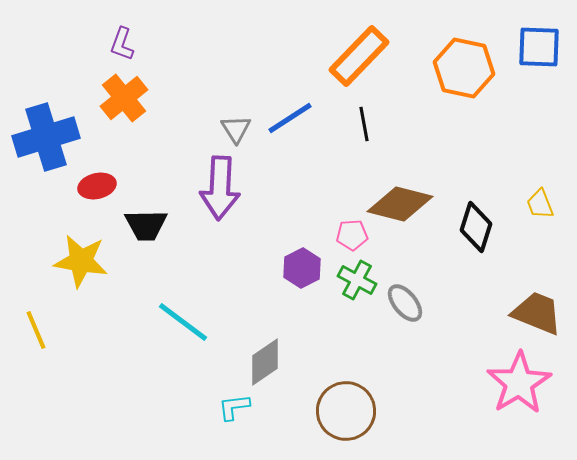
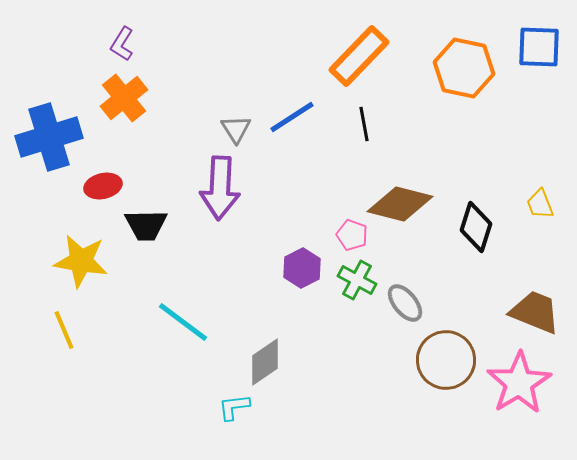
purple L-shape: rotated 12 degrees clockwise
blue line: moved 2 px right, 1 px up
blue cross: moved 3 px right
red ellipse: moved 6 px right
pink pentagon: rotated 24 degrees clockwise
brown trapezoid: moved 2 px left, 1 px up
yellow line: moved 28 px right
brown circle: moved 100 px right, 51 px up
